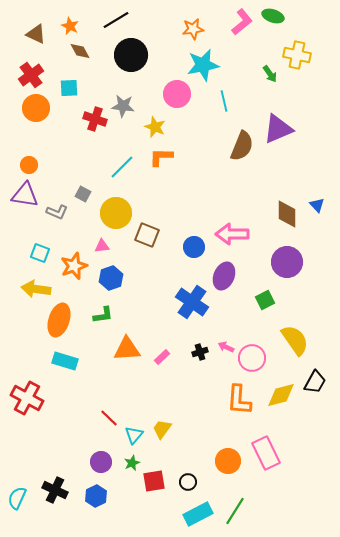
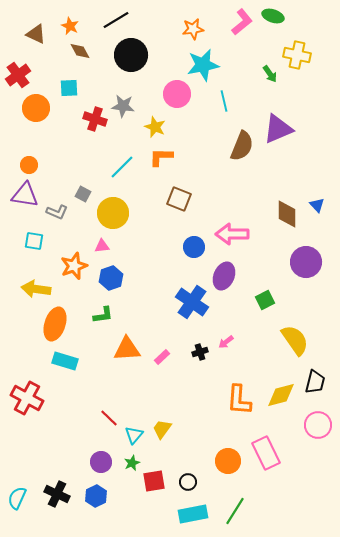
red cross at (31, 75): moved 13 px left
yellow circle at (116, 213): moved 3 px left
brown square at (147, 235): moved 32 px right, 36 px up
cyan square at (40, 253): moved 6 px left, 12 px up; rotated 12 degrees counterclockwise
purple circle at (287, 262): moved 19 px right
orange ellipse at (59, 320): moved 4 px left, 4 px down
pink arrow at (226, 347): moved 5 px up; rotated 63 degrees counterclockwise
pink circle at (252, 358): moved 66 px right, 67 px down
black trapezoid at (315, 382): rotated 15 degrees counterclockwise
black cross at (55, 490): moved 2 px right, 4 px down
cyan rectangle at (198, 514): moved 5 px left; rotated 16 degrees clockwise
